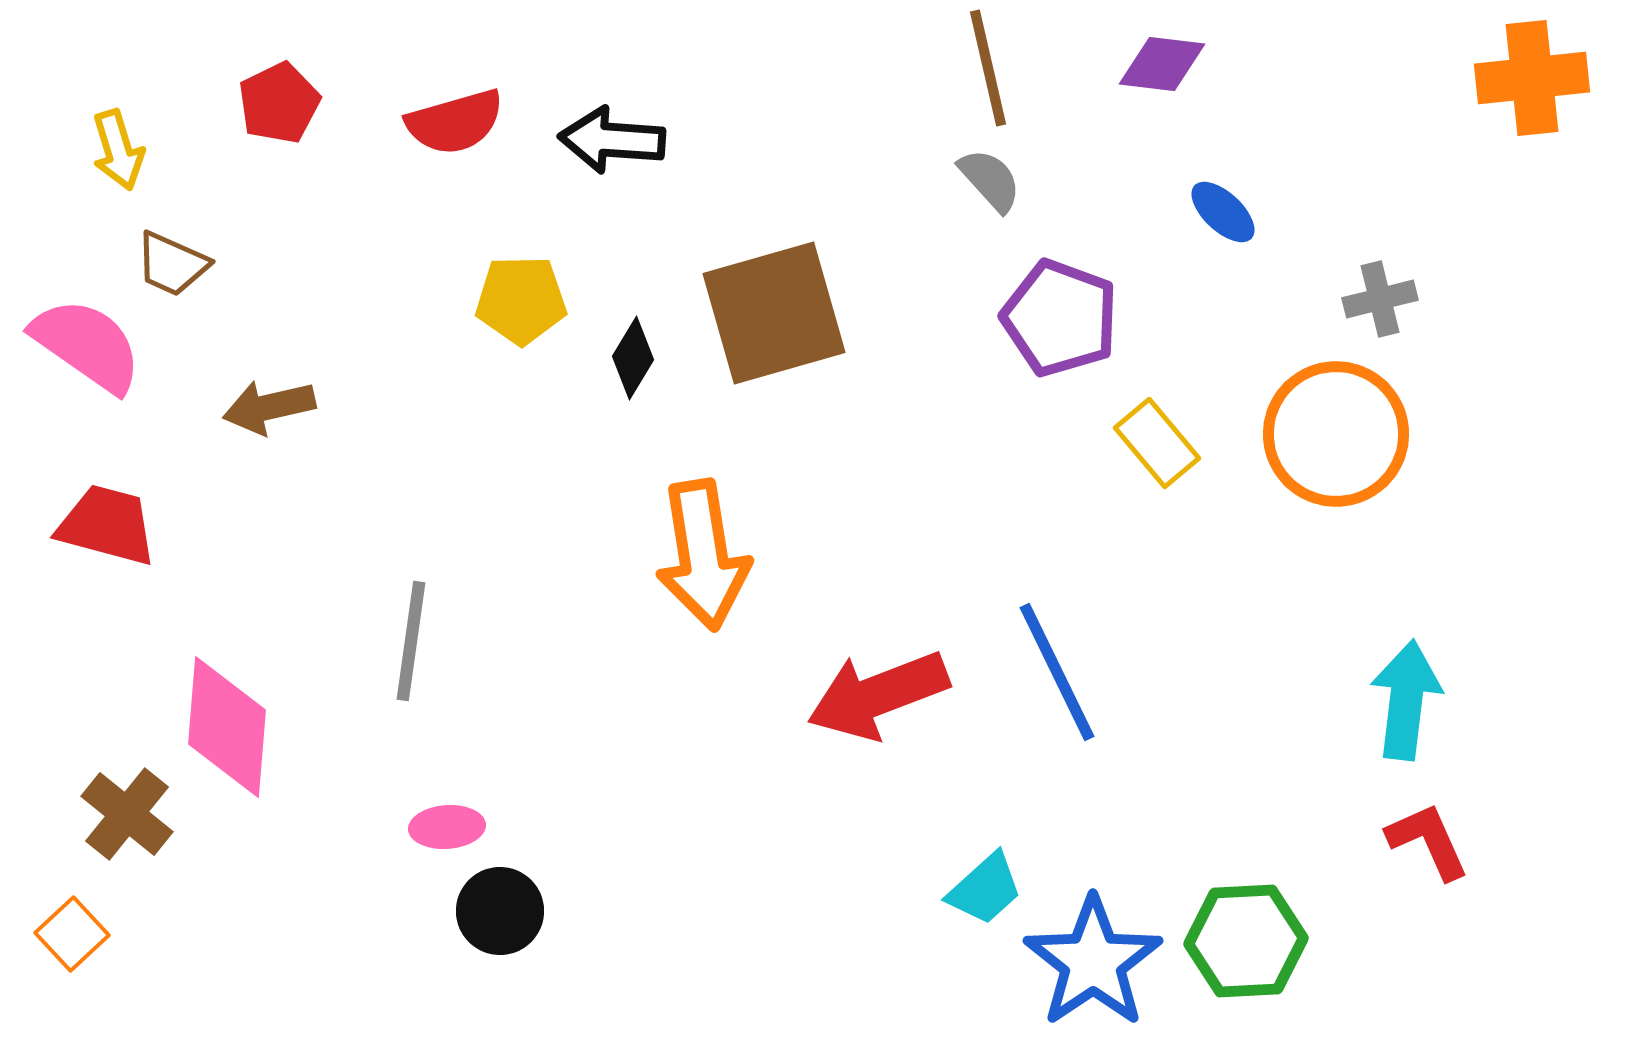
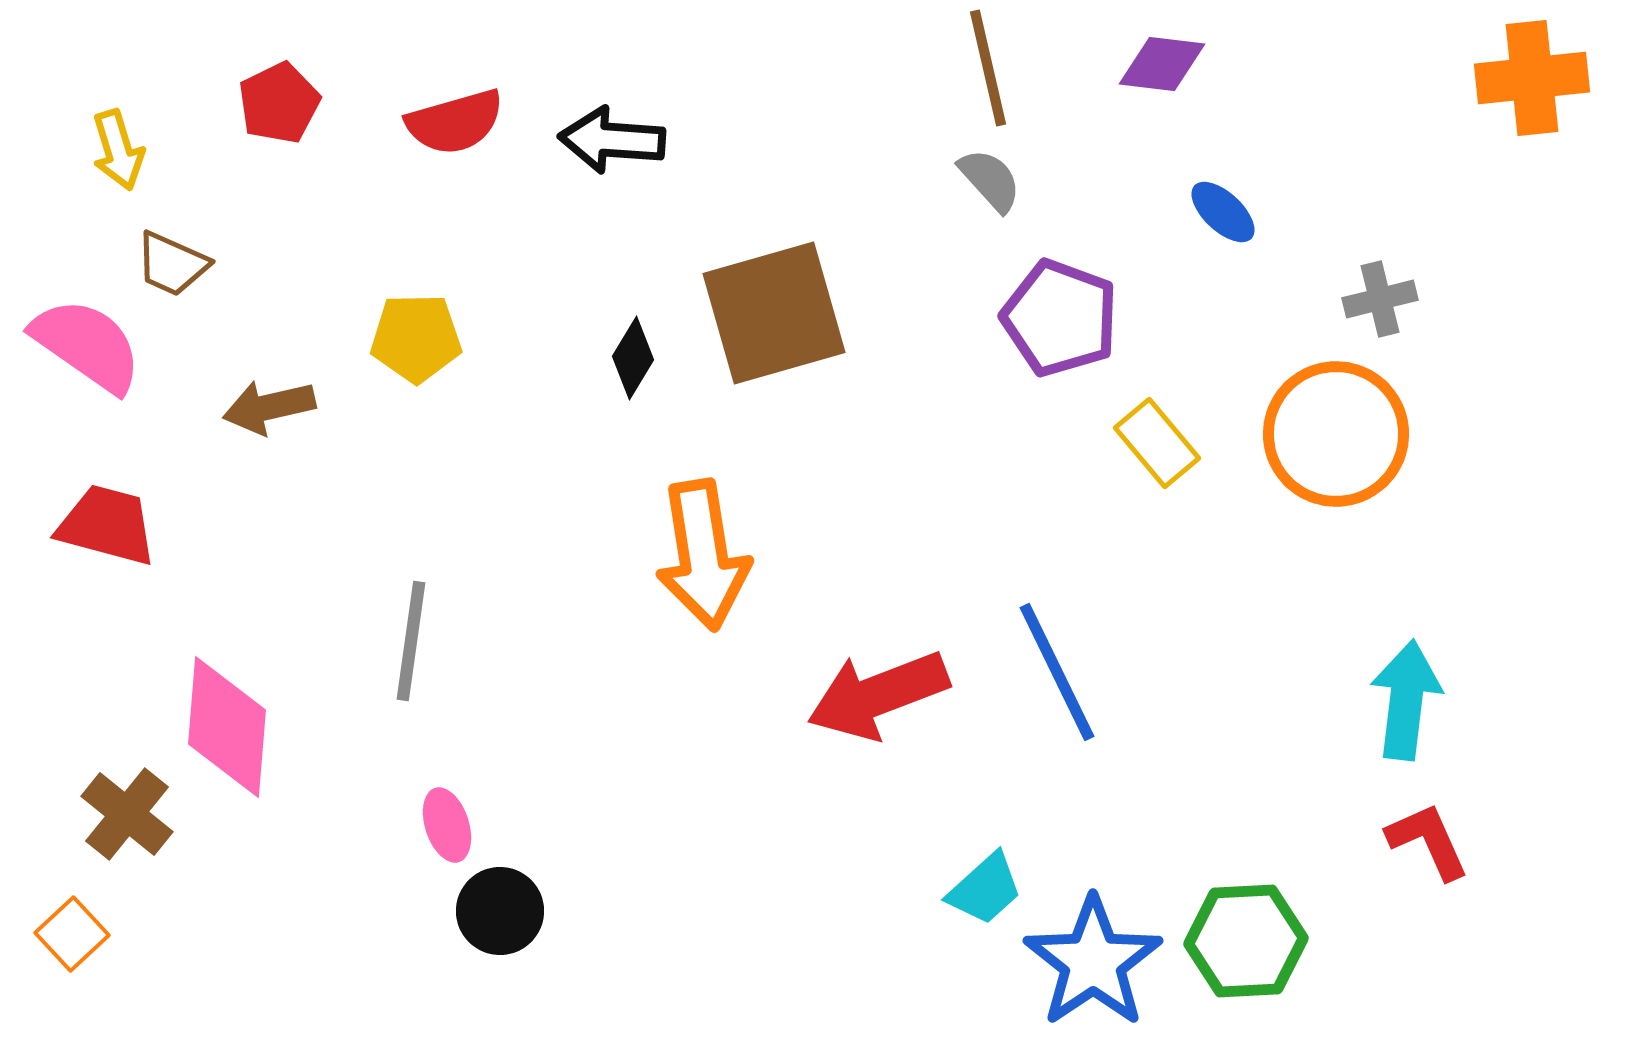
yellow pentagon: moved 105 px left, 38 px down
pink ellipse: moved 2 px up; rotated 76 degrees clockwise
